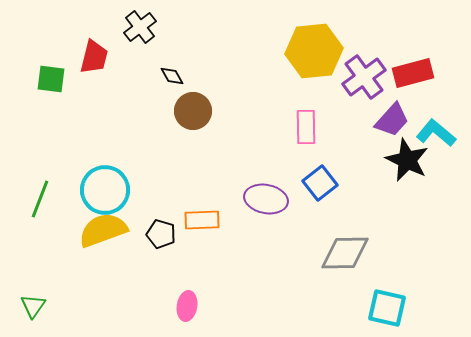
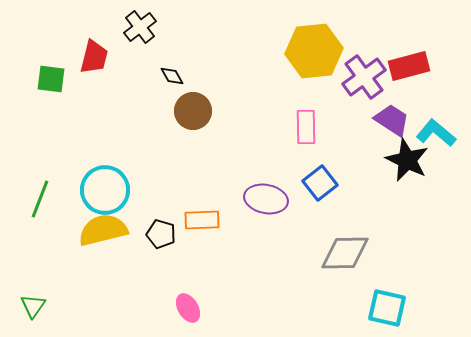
red rectangle: moved 4 px left, 7 px up
purple trapezoid: rotated 99 degrees counterclockwise
yellow semicircle: rotated 6 degrees clockwise
pink ellipse: moved 1 px right, 2 px down; rotated 40 degrees counterclockwise
